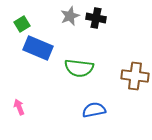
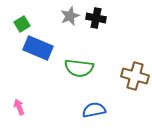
brown cross: rotated 8 degrees clockwise
